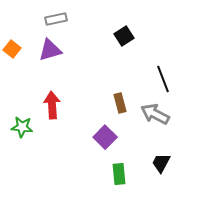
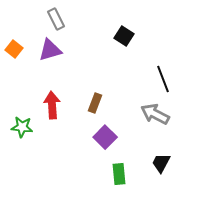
gray rectangle: rotated 75 degrees clockwise
black square: rotated 24 degrees counterclockwise
orange square: moved 2 px right
brown rectangle: moved 25 px left; rotated 36 degrees clockwise
